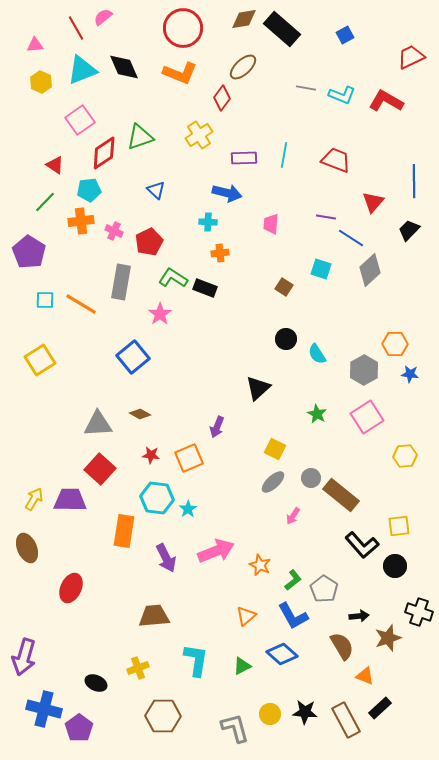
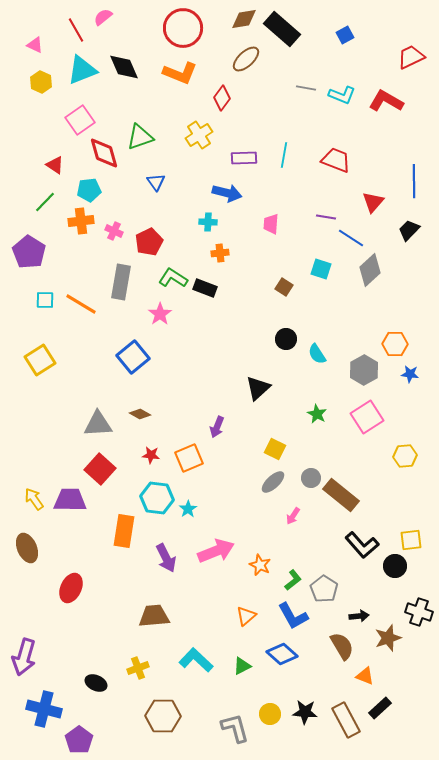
red line at (76, 28): moved 2 px down
pink triangle at (35, 45): rotated 30 degrees clockwise
brown ellipse at (243, 67): moved 3 px right, 8 px up
red diamond at (104, 153): rotated 72 degrees counterclockwise
blue triangle at (156, 190): moved 8 px up; rotated 12 degrees clockwise
yellow arrow at (34, 499): rotated 65 degrees counterclockwise
yellow square at (399, 526): moved 12 px right, 14 px down
cyan L-shape at (196, 660): rotated 56 degrees counterclockwise
purple pentagon at (79, 728): moved 12 px down
